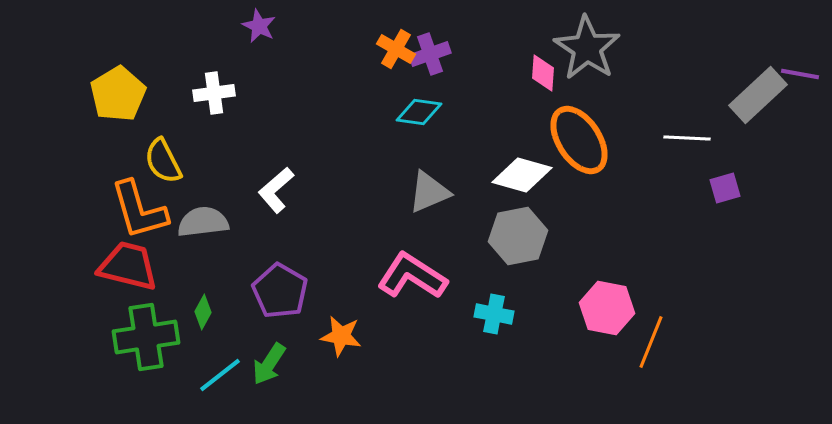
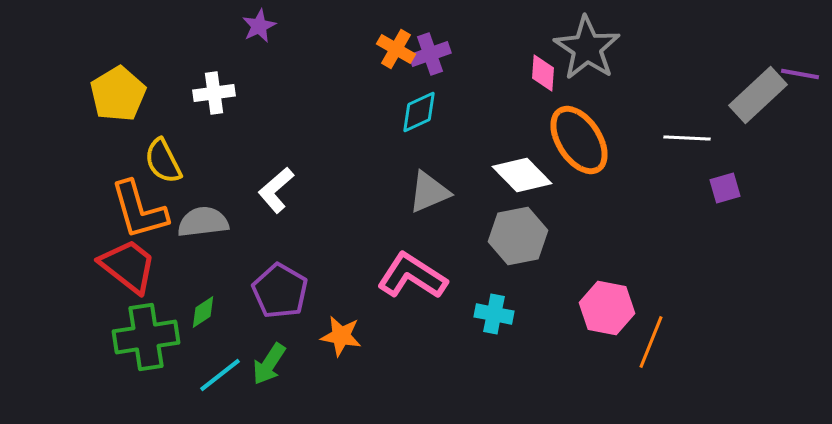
purple star: rotated 20 degrees clockwise
cyan diamond: rotated 33 degrees counterclockwise
white diamond: rotated 30 degrees clockwise
red trapezoid: rotated 24 degrees clockwise
green diamond: rotated 28 degrees clockwise
